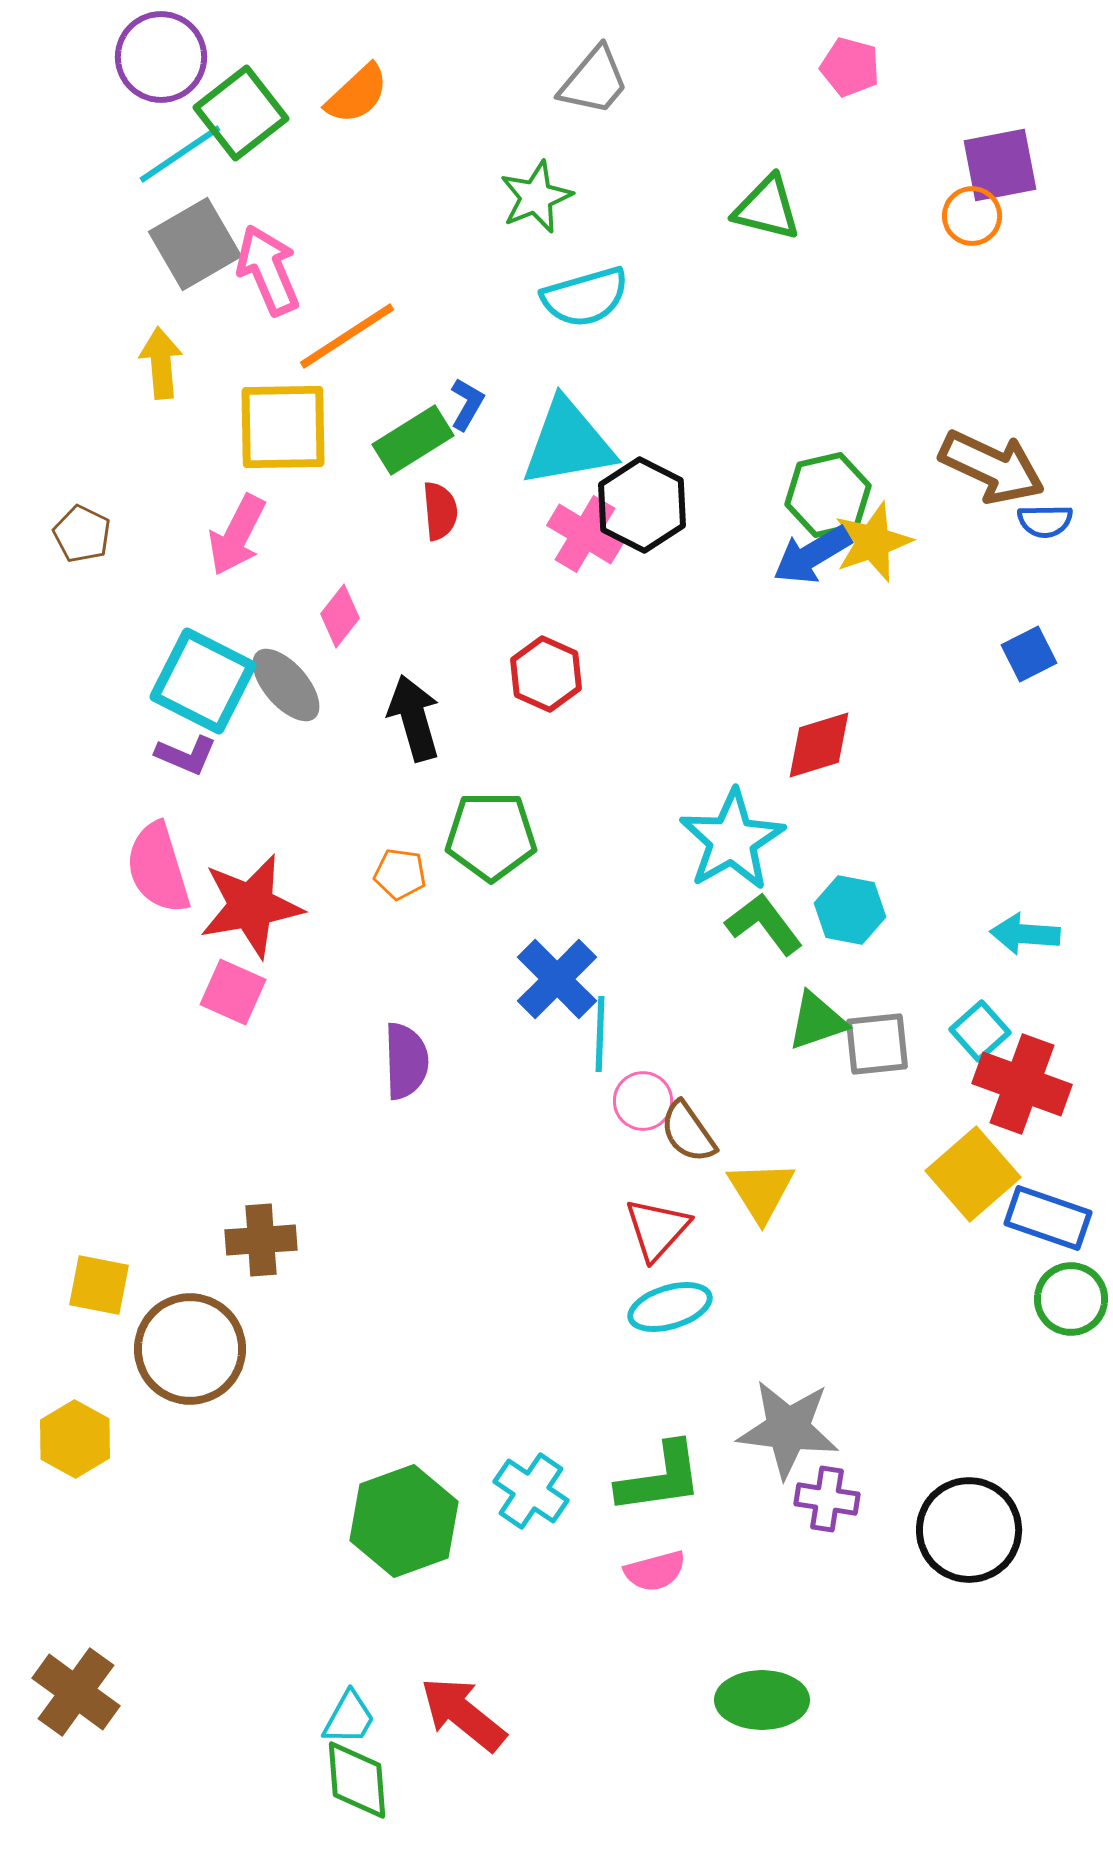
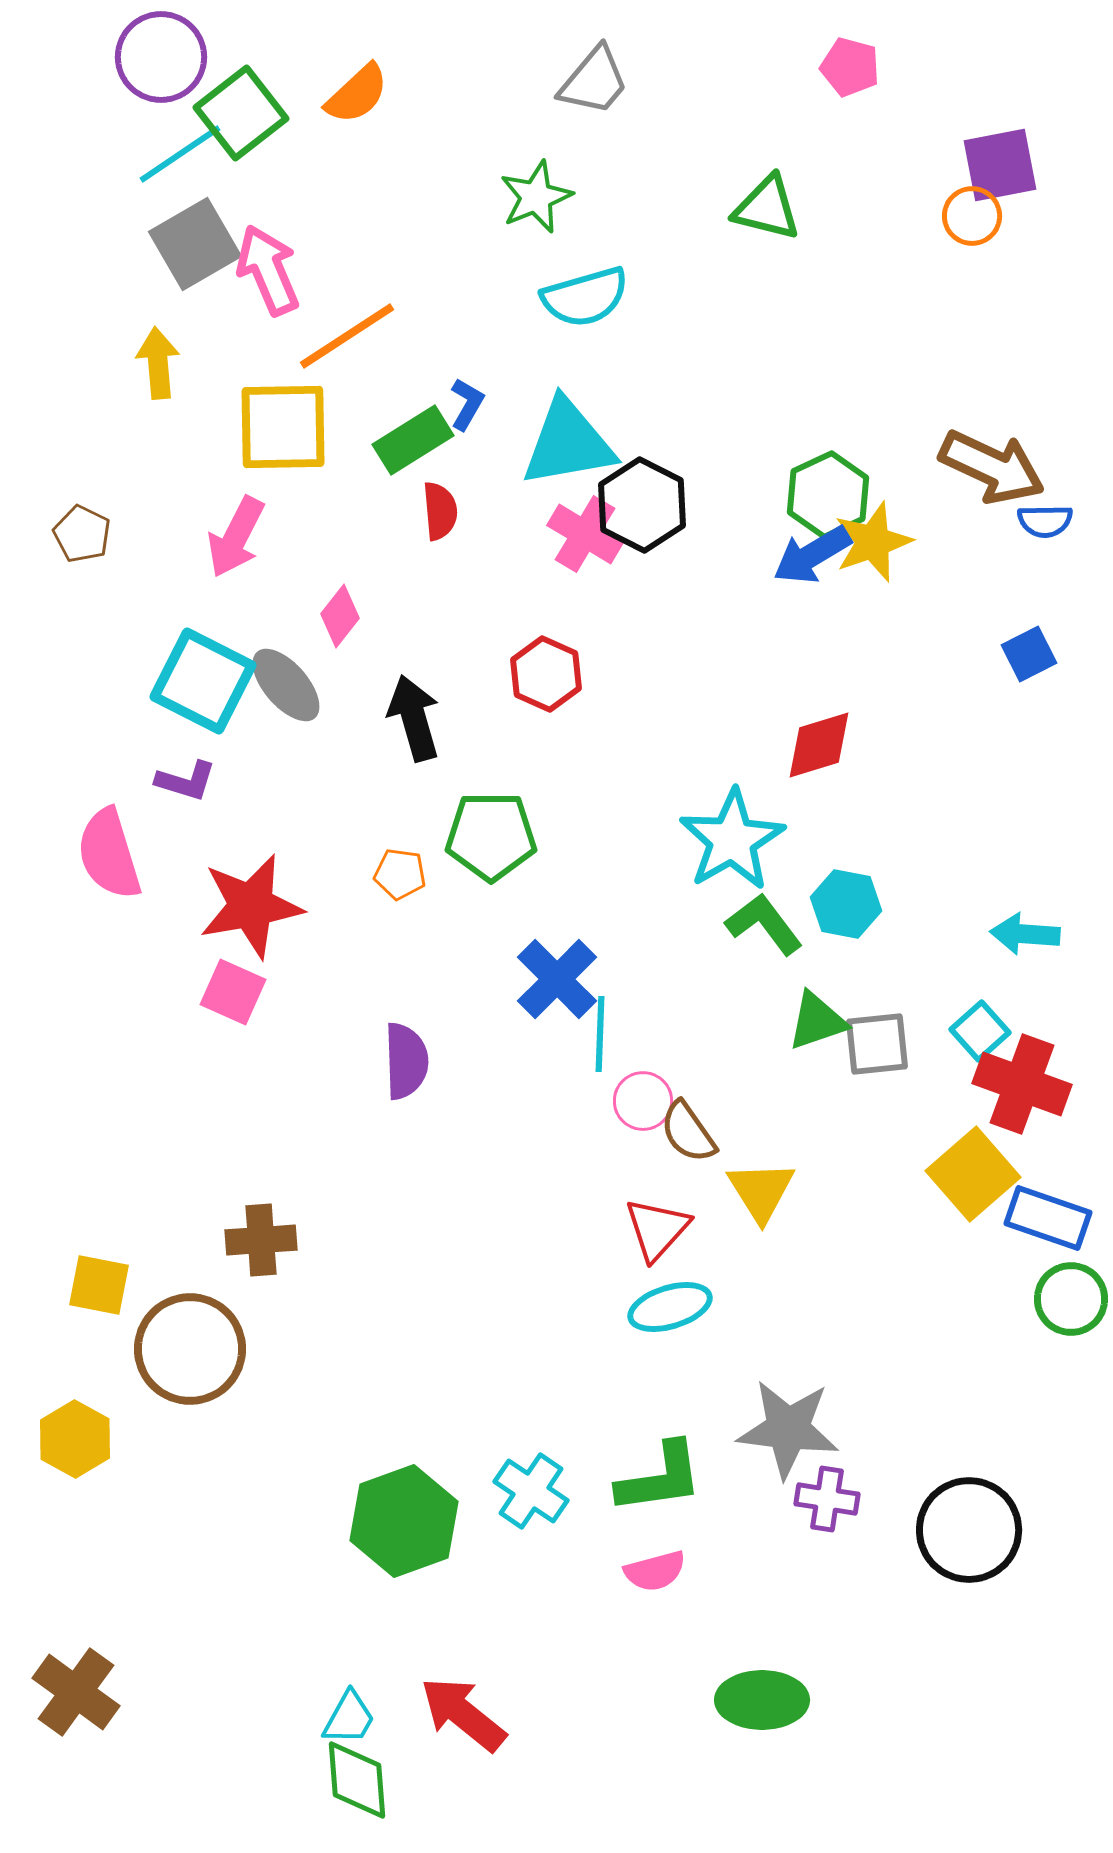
yellow arrow at (161, 363): moved 3 px left
green hexagon at (828, 495): rotated 12 degrees counterclockwise
pink arrow at (237, 535): moved 1 px left, 2 px down
purple L-shape at (186, 755): moved 26 px down; rotated 6 degrees counterclockwise
pink semicircle at (158, 868): moved 49 px left, 14 px up
cyan hexagon at (850, 910): moved 4 px left, 6 px up
